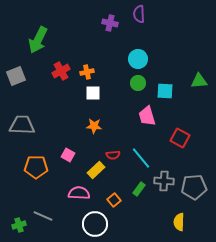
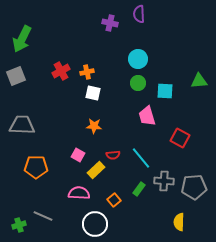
green arrow: moved 16 px left, 1 px up
white square: rotated 14 degrees clockwise
pink square: moved 10 px right
